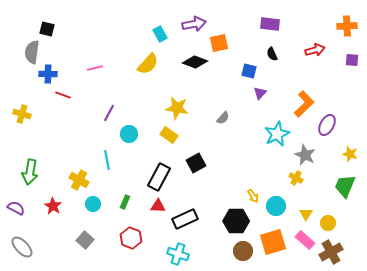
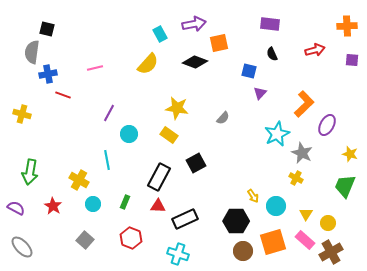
blue cross at (48, 74): rotated 12 degrees counterclockwise
gray star at (305, 155): moved 3 px left, 2 px up
